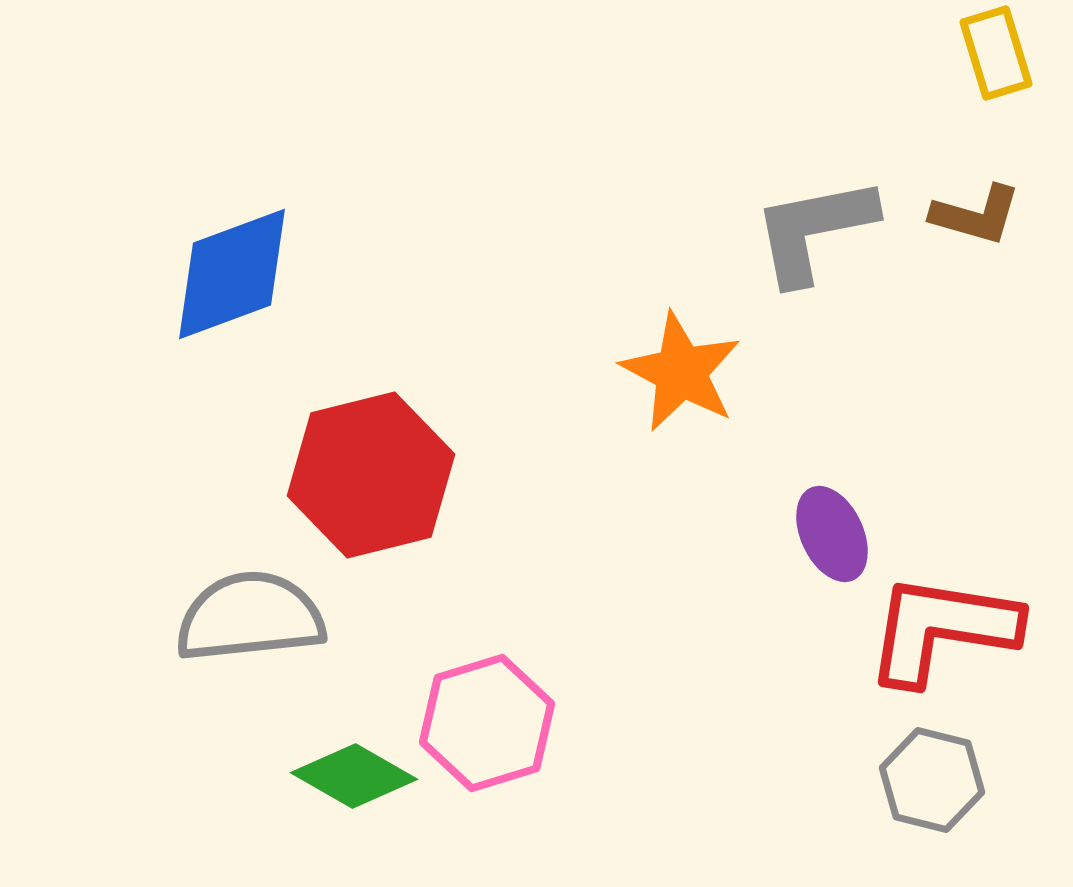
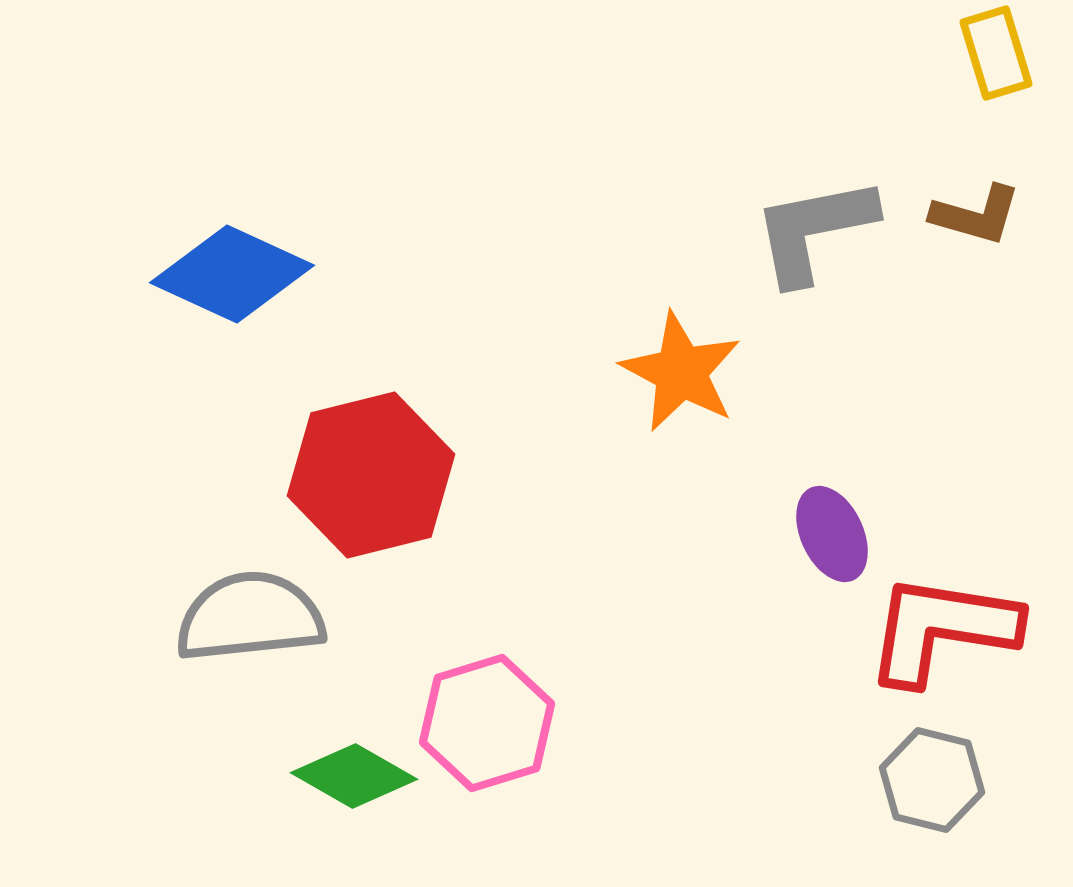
blue diamond: rotated 45 degrees clockwise
